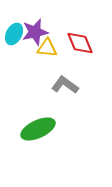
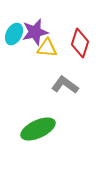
red diamond: rotated 40 degrees clockwise
